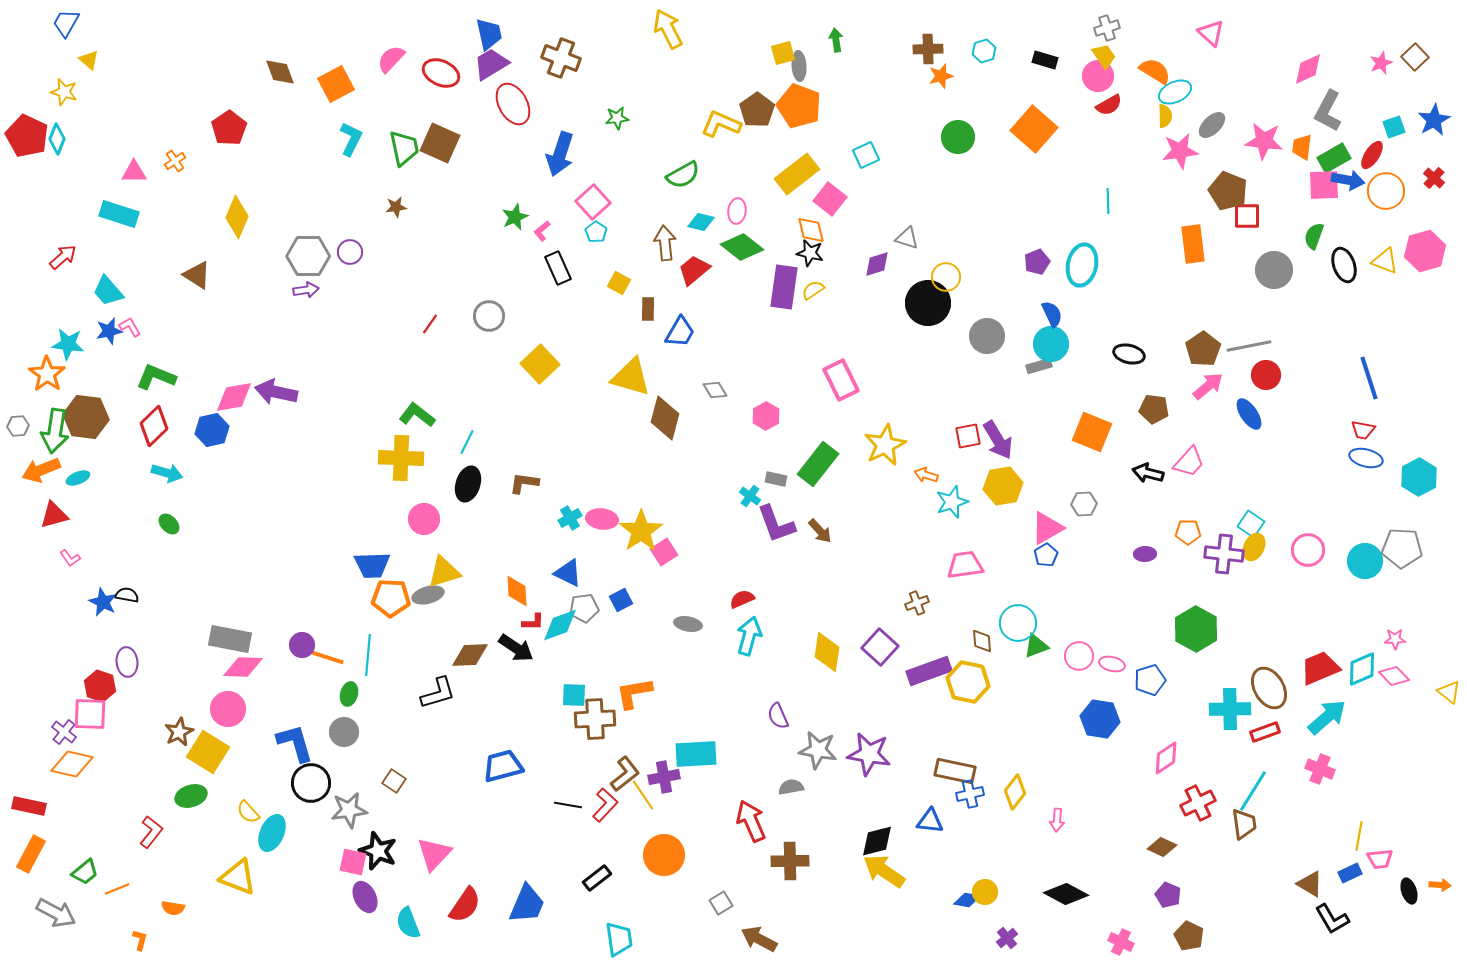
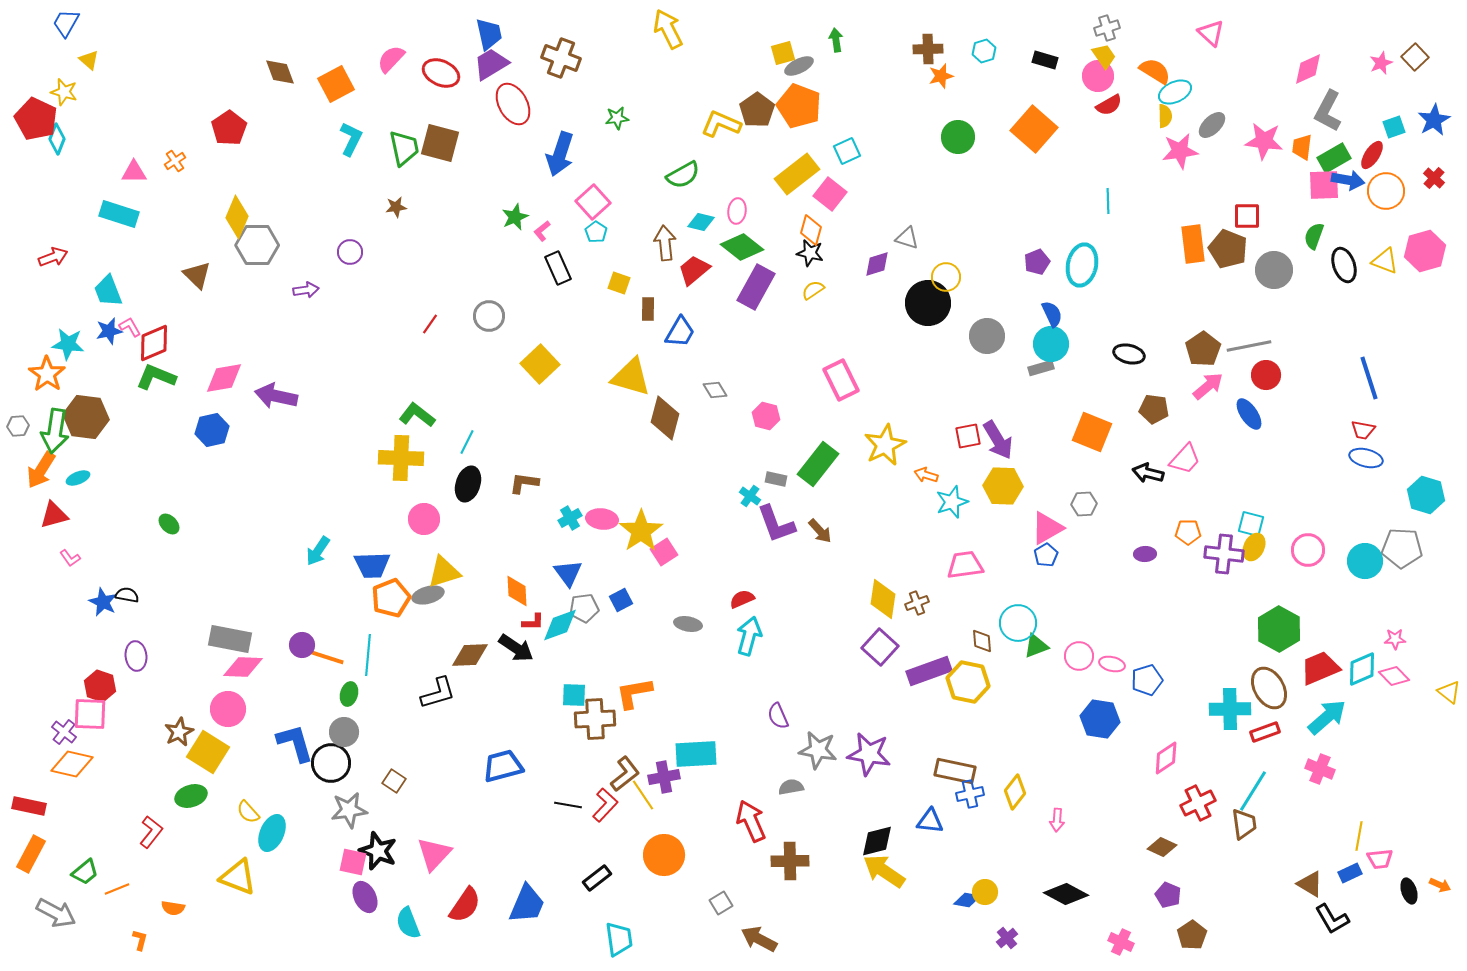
gray ellipse at (799, 66): rotated 68 degrees clockwise
red pentagon at (27, 136): moved 9 px right, 17 px up
brown square at (440, 143): rotated 9 degrees counterclockwise
cyan square at (866, 155): moved 19 px left, 4 px up
brown pentagon at (1228, 191): moved 58 px down
pink square at (830, 199): moved 5 px up
orange diamond at (811, 230): rotated 28 degrees clockwise
gray hexagon at (308, 256): moved 51 px left, 11 px up
red arrow at (63, 257): moved 10 px left; rotated 20 degrees clockwise
brown triangle at (197, 275): rotated 12 degrees clockwise
yellow square at (619, 283): rotated 10 degrees counterclockwise
purple rectangle at (784, 287): moved 28 px left; rotated 21 degrees clockwise
cyan trapezoid at (108, 291): rotated 20 degrees clockwise
gray rectangle at (1039, 366): moved 2 px right, 2 px down
purple arrow at (276, 392): moved 4 px down
pink diamond at (234, 397): moved 10 px left, 19 px up
pink hexagon at (766, 416): rotated 16 degrees counterclockwise
red diamond at (154, 426): moved 83 px up; rotated 21 degrees clockwise
pink trapezoid at (1189, 462): moved 4 px left, 3 px up
orange arrow at (41, 470): rotated 36 degrees counterclockwise
cyan arrow at (167, 473): moved 151 px right, 78 px down; rotated 108 degrees clockwise
cyan hexagon at (1419, 477): moved 7 px right, 18 px down; rotated 15 degrees counterclockwise
yellow hexagon at (1003, 486): rotated 12 degrees clockwise
cyan square at (1251, 524): rotated 20 degrees counterclockwise
blue triangle at (568, 573): rotated 28 degrees clockwise
orange pentagon at (391, 598): rotated 24 degrees counterclockwise
green hexagon at (1196, 629): moved 83 px right
yellow diamond at (827, 652): moved 56 px right, 53 px up
purple ellipse at (127, 662): moved 9 px right, 6 px up
blue pentagon at (1150, 680): moved 3 px left
black circle at (311, 783): moved 20 px right, 20 px up
orange arrow at (1440, 885): rotated 20 degrees clockwise
brown pentagon at (1189, 936): moved 3 px right, 1 px up; rotated 12 degrees clockwise
